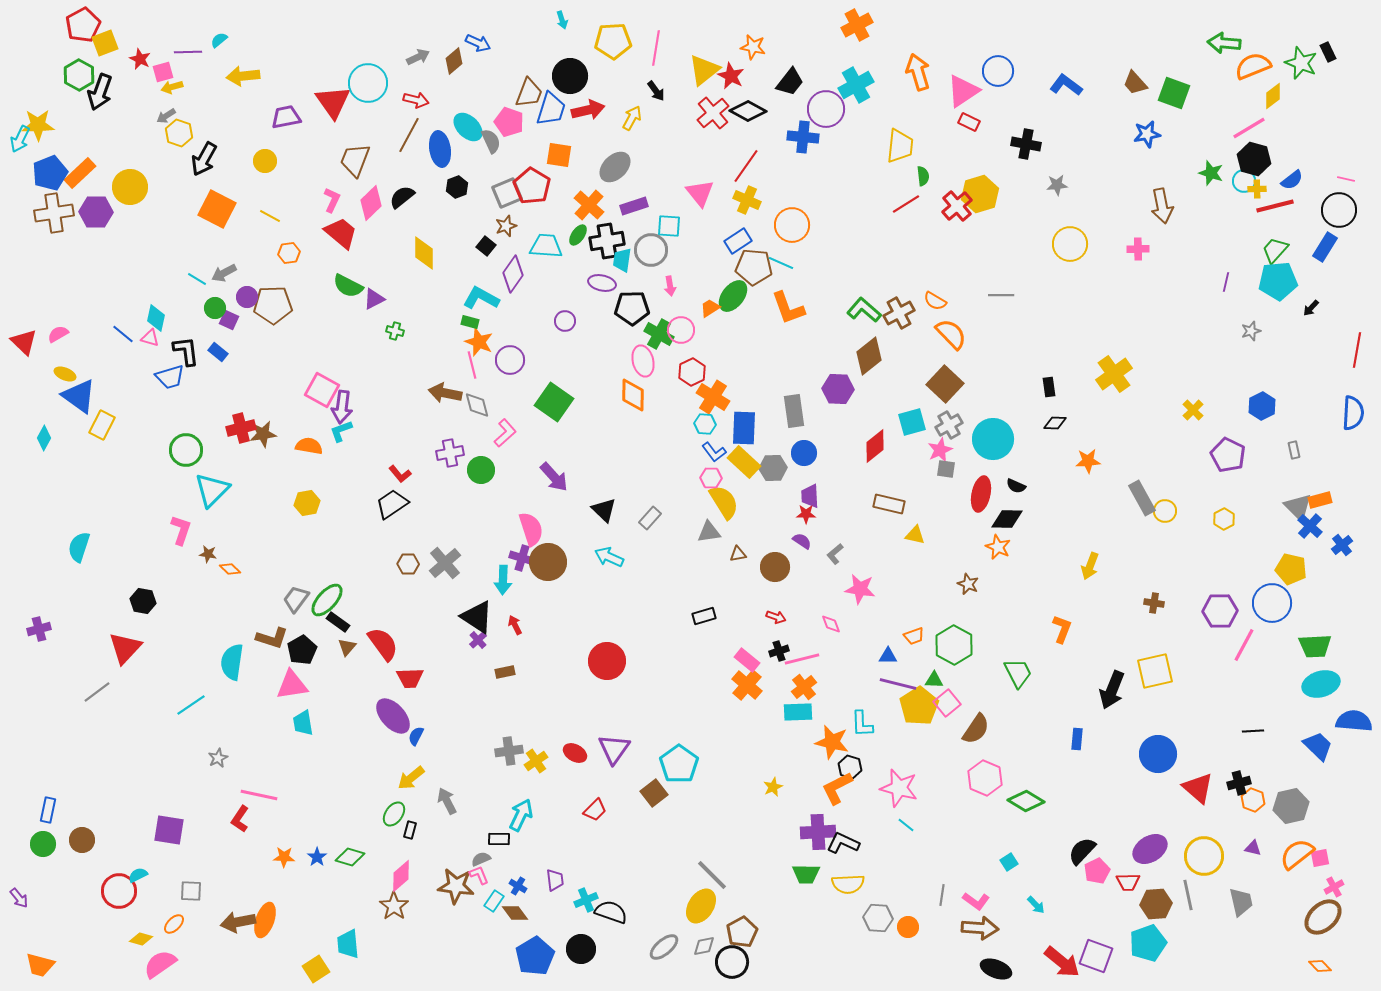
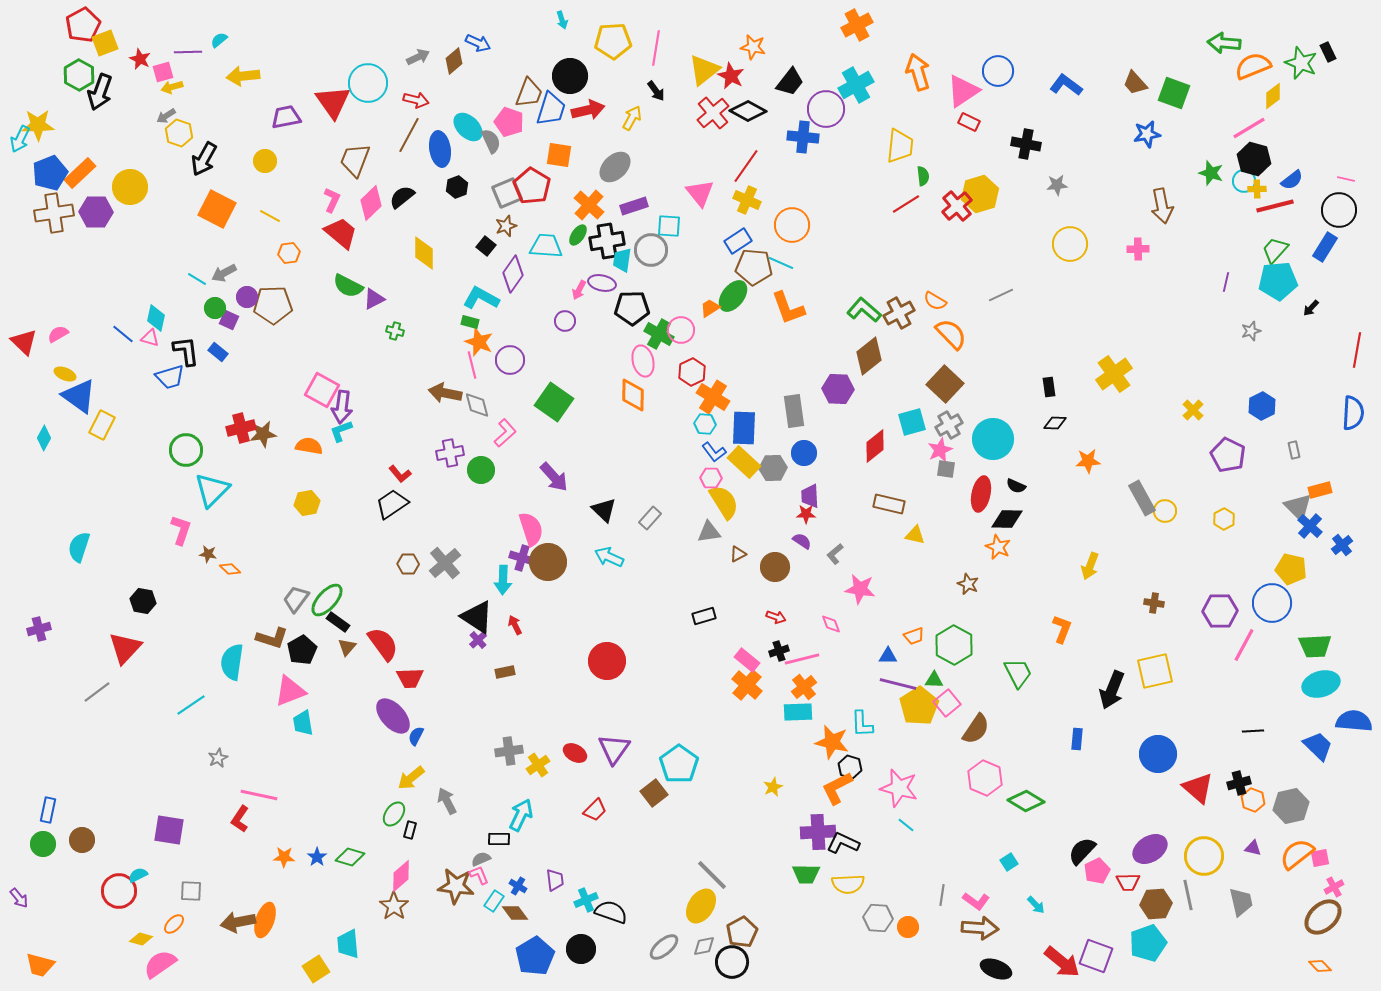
pink arrow at (670, 286): moved 91 px left, 4 px down; rotated 36 degrees clockwise
gray line at (1001, 295): rotated 25 degrees counterclockwise
orange rectangle at (1320, 500): moved 10 px up
brown triangle at (738, 554): rotated 18 degrees counterclockwise
pink triangle at (292, 685): moved 2 px left, 6 px down; rotated 12 degrees counterclockwise
yellow cross at (536, 761): moved 2 px right, 4 px down
